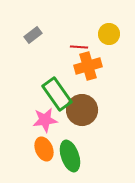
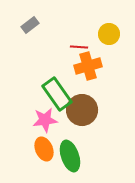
gray rectangle: moved 3 px left, 10 px up
